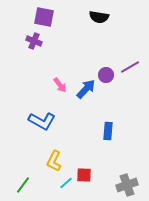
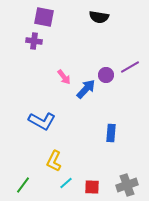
purple cross: rotated 14 degrees counterclockwise
pink arrow: moved 4 px right, 8 px up
blue rectangle: moved 3 px right, 2 px down
red square: moved 8 px right, 12 px down
